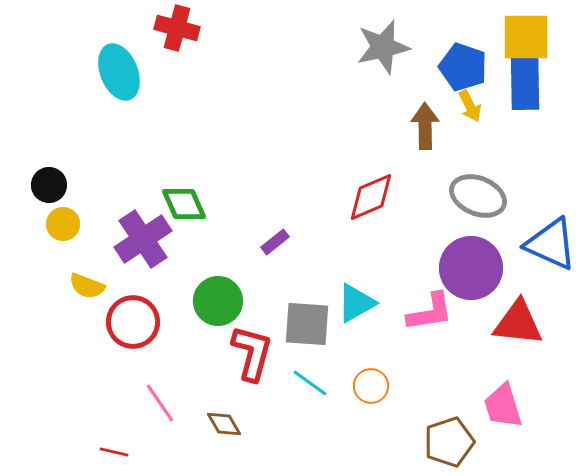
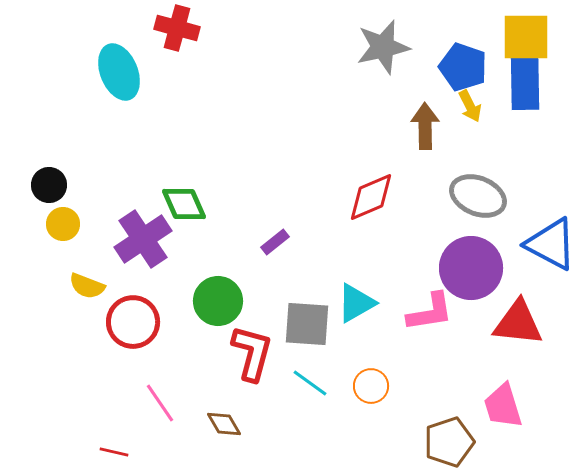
blue triangle: rotated 4 degrees clockwise
